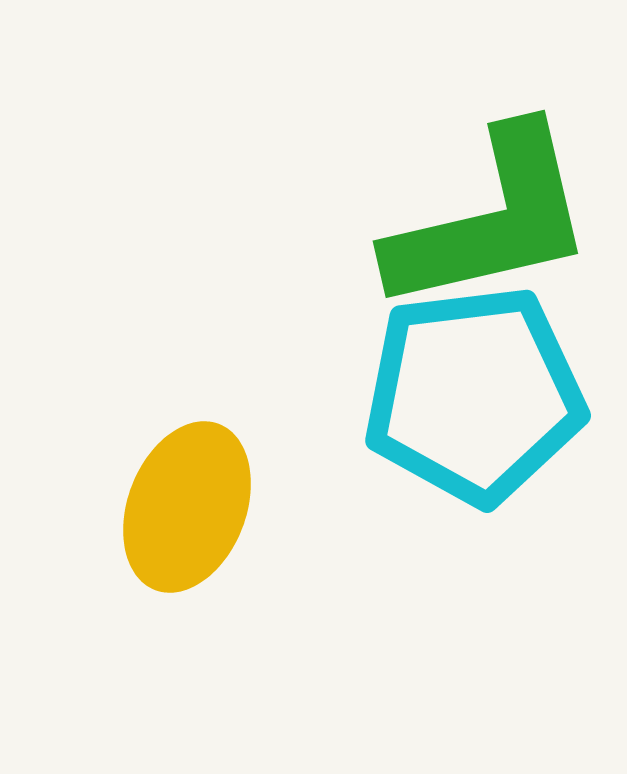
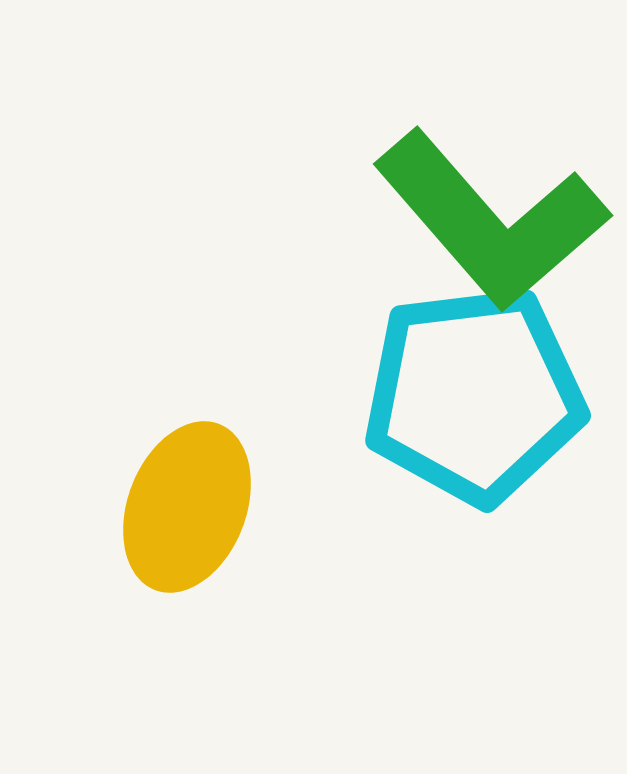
green L-shape: rotated 62 degrees clockwise
